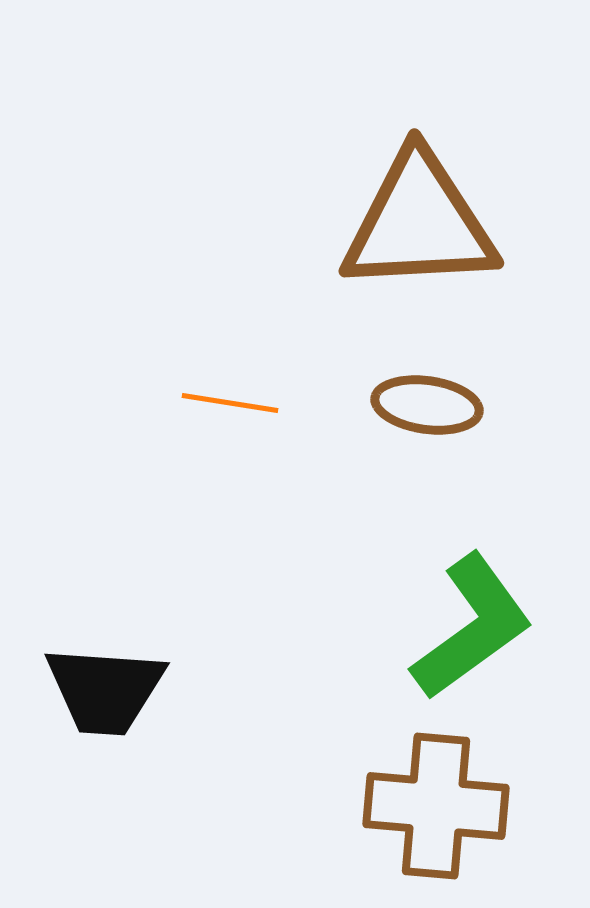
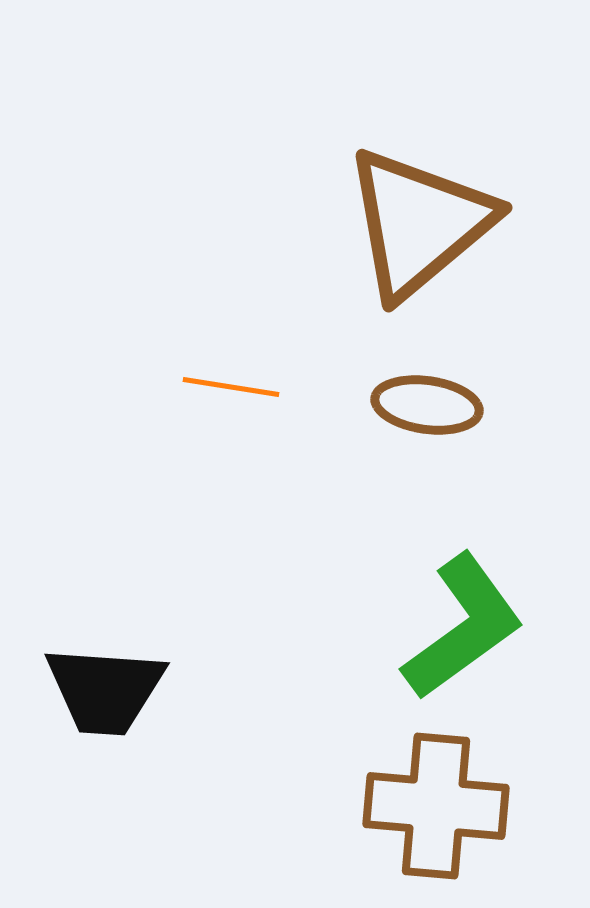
brown triangle: rotated 37 degrees counterclockwise
orange line: moved 1 px right, 16 px up
green L-shape: moved 9 px left
